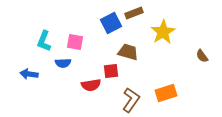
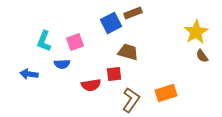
brown rectangle: moved 1 px left
yellow star: moved 33 px right
pink square: rotated 30 degrees counterclockwise
blue semicircle: moved 1 px left, 1 px down
red square: moved 3 px right, 3 px down
